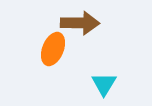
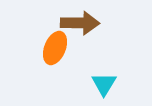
orange ellipse: moved 2 px right, 1 px up
